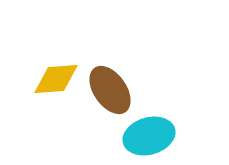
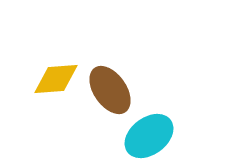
cyan ellipse: rotated 21 degrees counterclockwise
